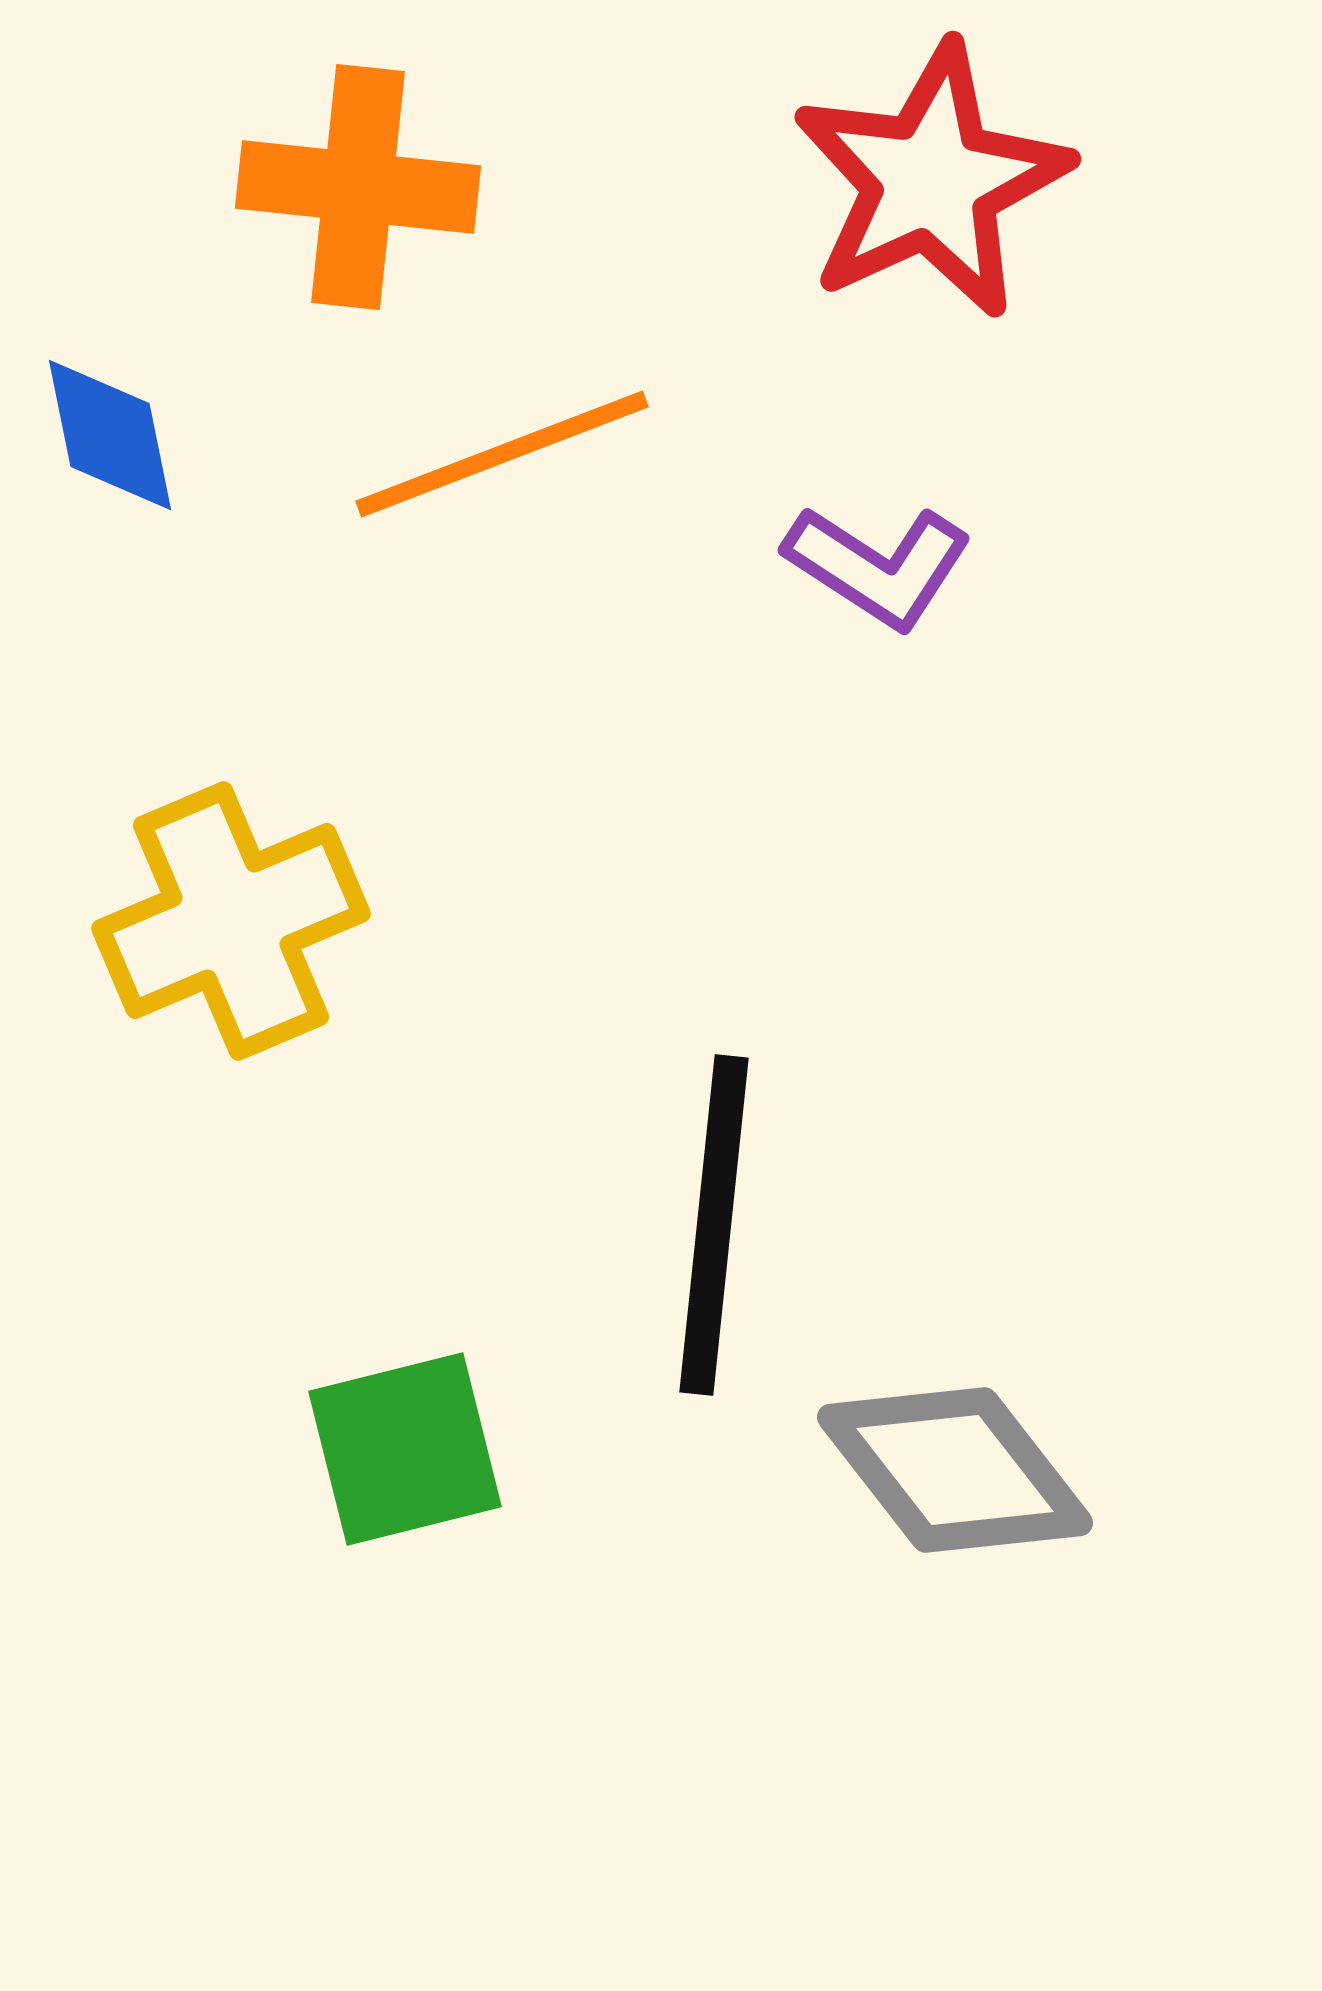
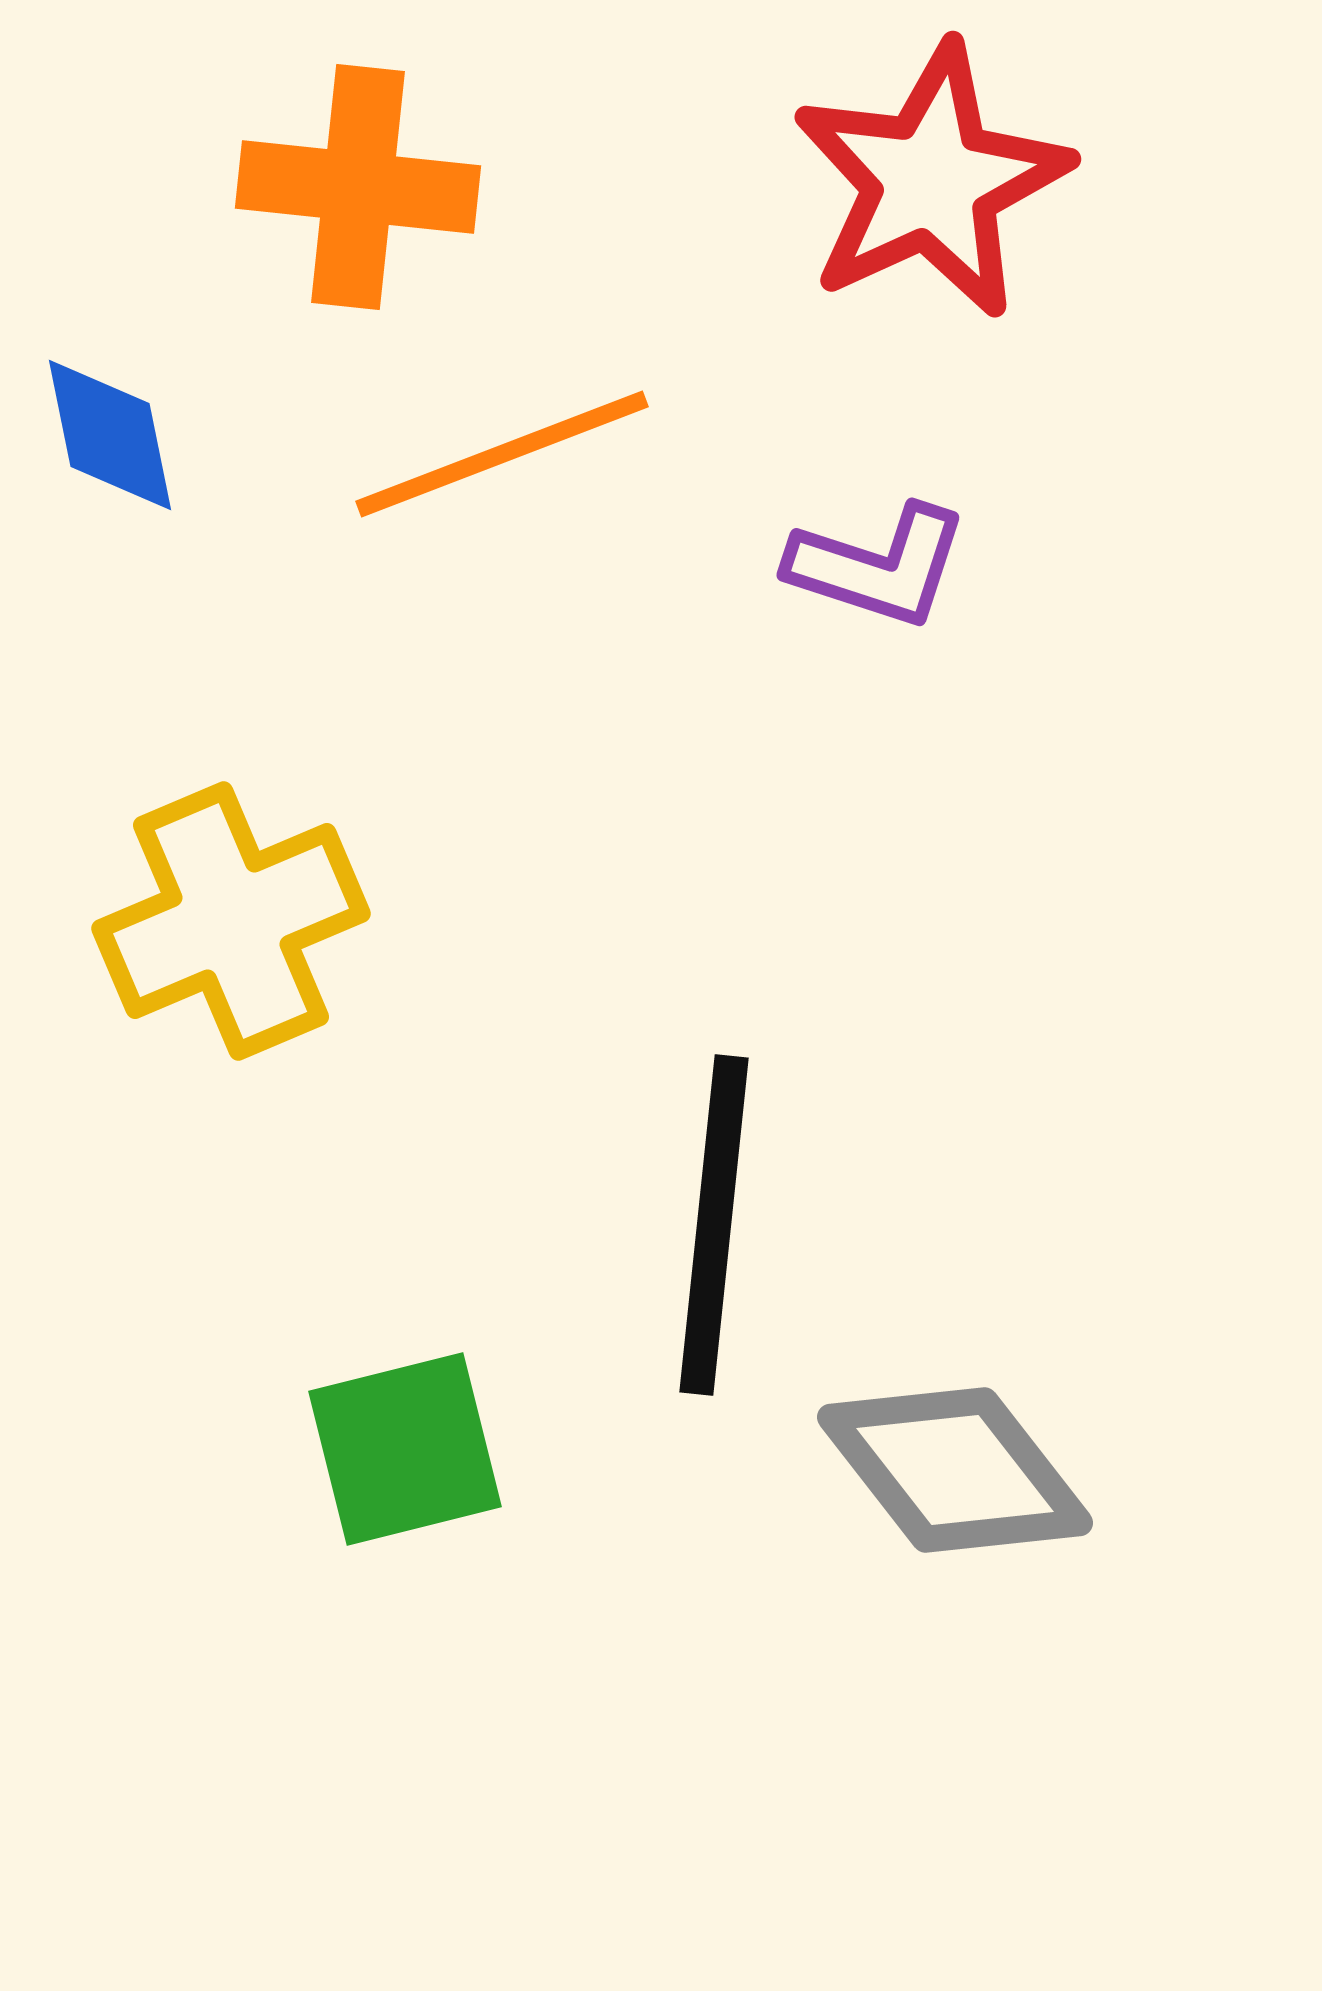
purple L-shape: rotated 15 degrees counterclockwise
